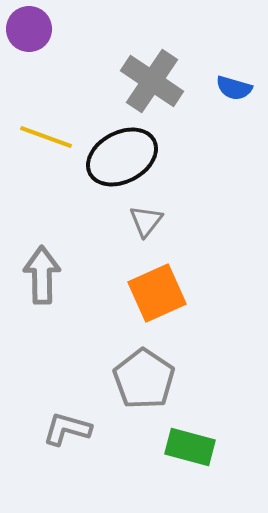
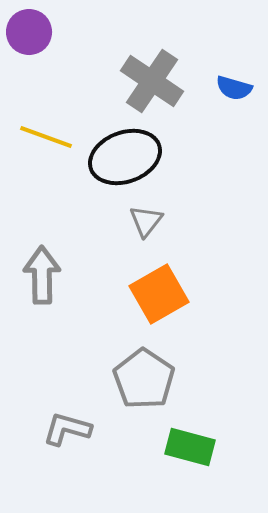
purple circle: moved 3 px down
black ellipse: moved 3 px right; rotated 8 degrees clockwise
orange square: moved 2 px right, 1 px down; rotated 6 degrees counterclockwise
